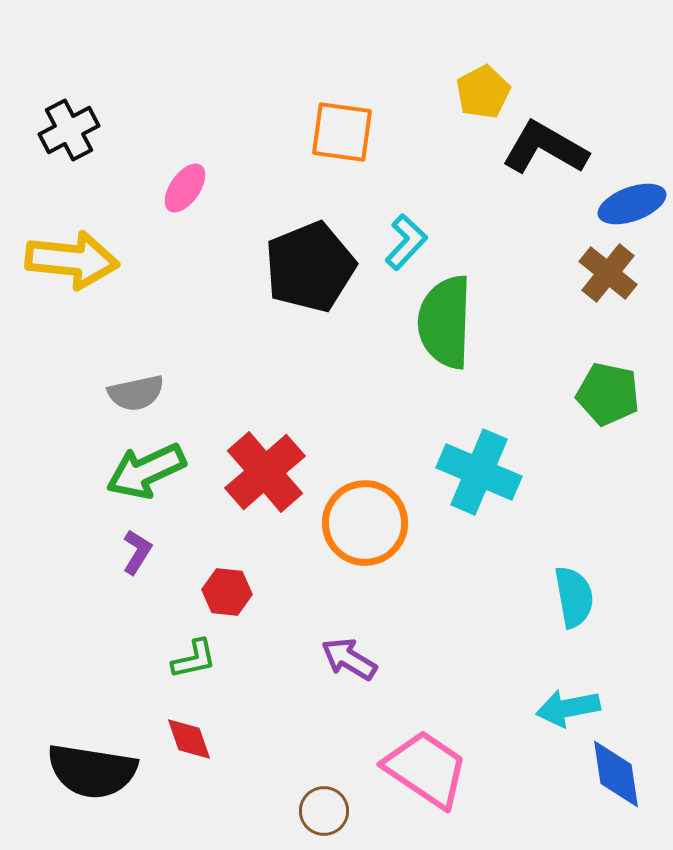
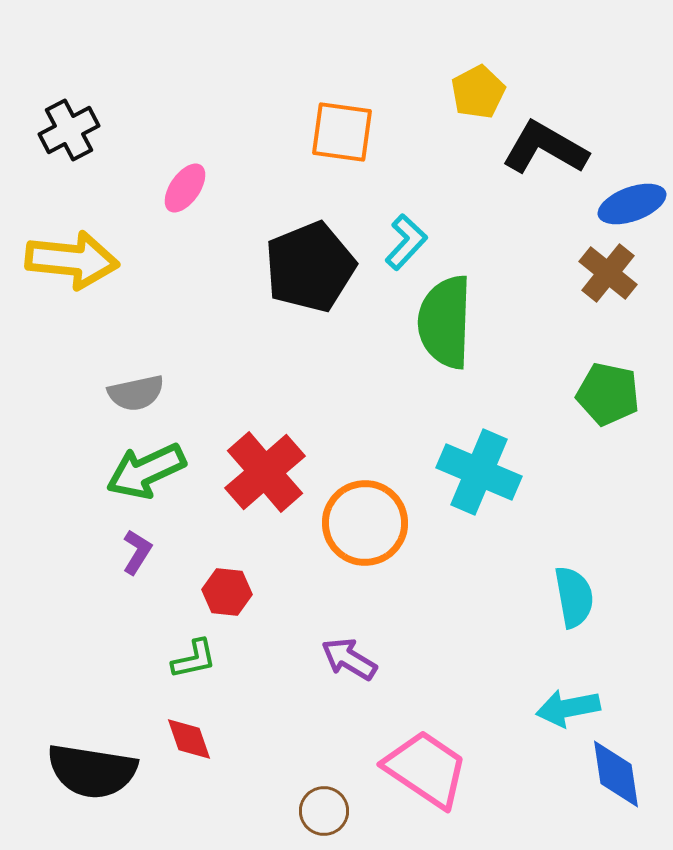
yellow pentagon: moved 5 px left
